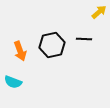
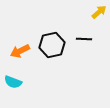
orange arrow: rotated 84 degrees clockwise
